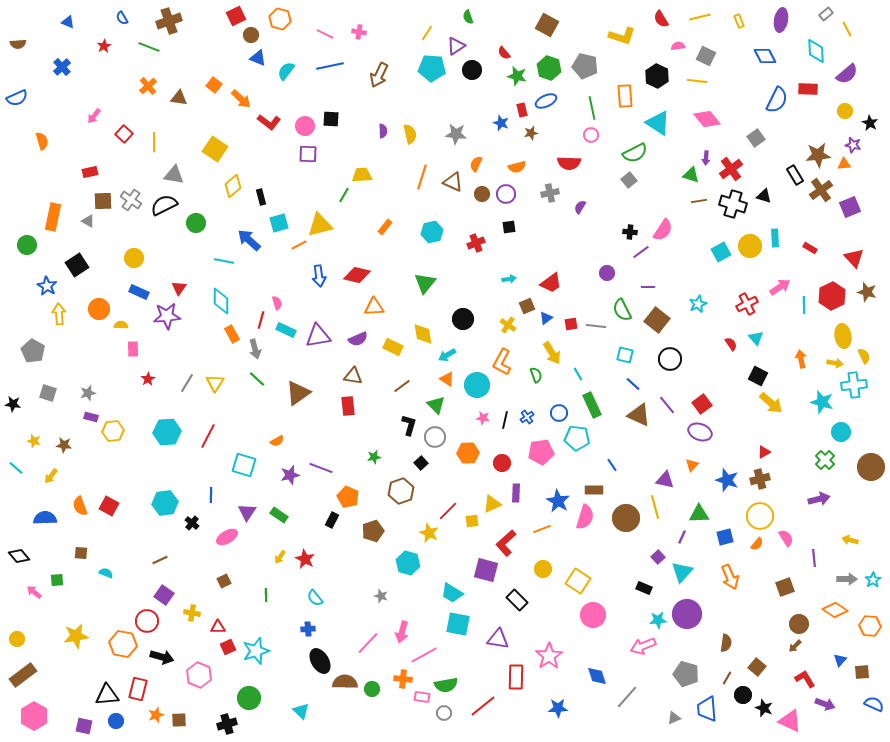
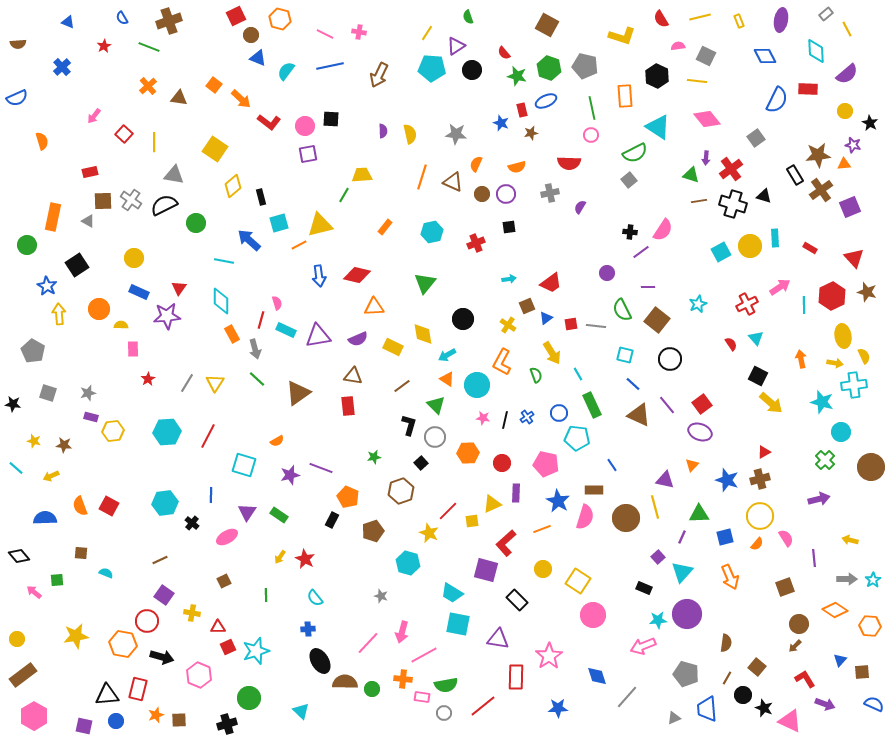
cyan triangle at (658, 123): moved 4 px down
purple square at (308, 154): rotated 12 degrees counterclockwise
pink pentagon at (541, 452): moved 5 px right, 12 px down; rotated 20 degrees clockwise
yellow arrow at (51, 476): rotated 28 degrees clockwise
